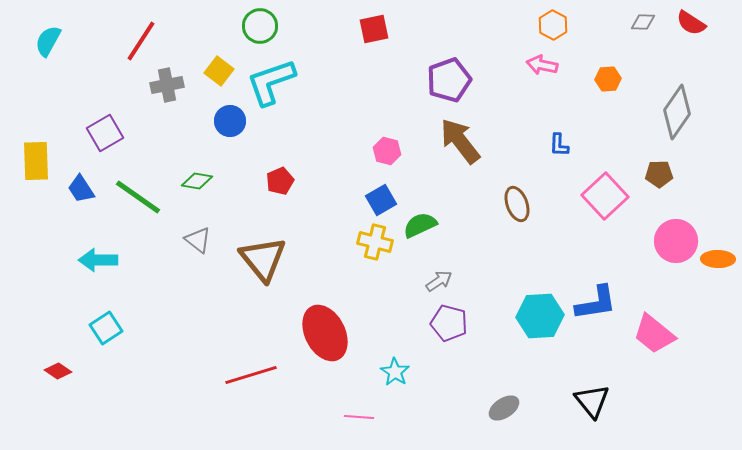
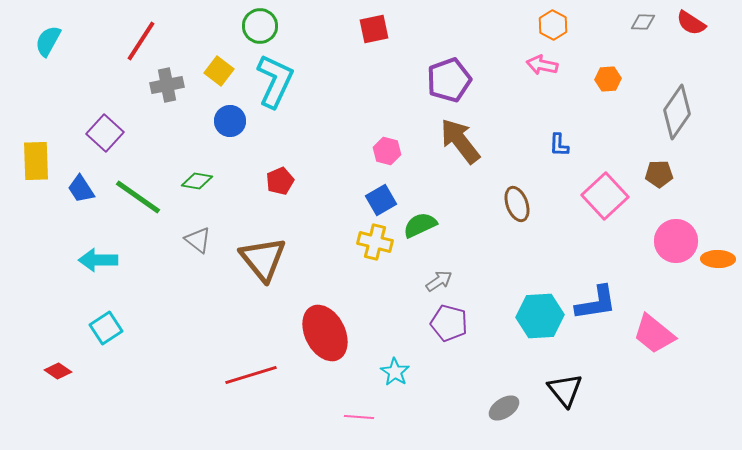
cyan L-shape at (271, 82): moved 4 px right, 1 px up; rotated 134 degrees clockwise
purple square at (105, 133): rotated 18 degrees counterclockwise
black triangle at (592, 401): moved 27 px left, 11 px up
